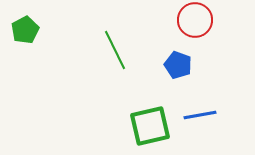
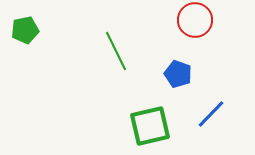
green pentagon: rotated 16 degrees clockwise
green line: moved 1 px right, 1 px down
blue pentagon: moved 9 px down
blue line: moved 11 px right, 1 px up; rotated 36 degrees counterclockwise
